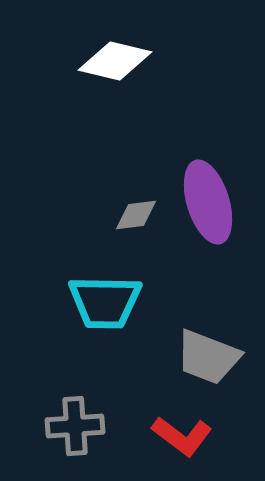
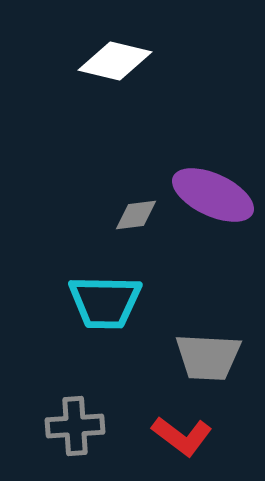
purple ellipse: moved 5 px right, 7 px up; rotated 48 degrees counterclockwise
gray trapezoid: rotated 18 degrees counterclockwise
